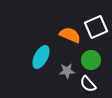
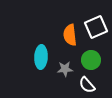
orange semicircle: rotated 120 degrees counterclockwise
cyan ellipse: rotated 25 degrees counterclockwise
gray star: moved 2 px left, 2 px up
white semicircle: moved 1 px left, 1 px down
